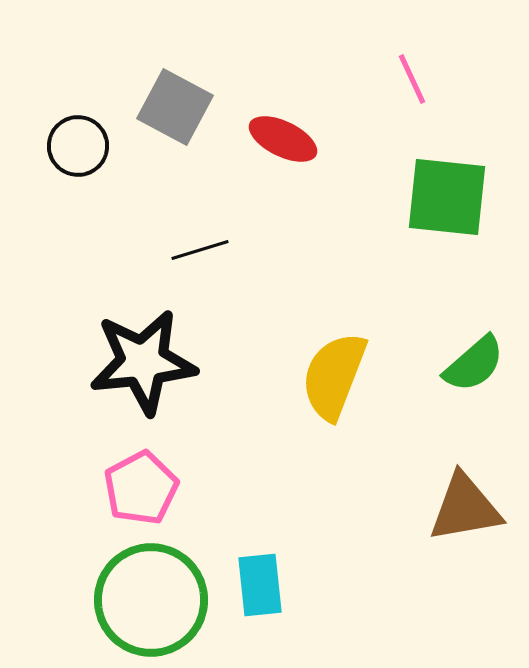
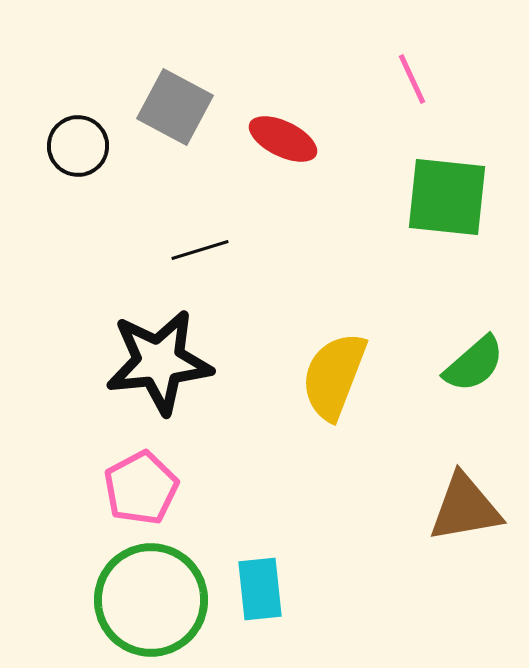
black star: moved 16 px right
cyan rectangle: moved 4 px down
